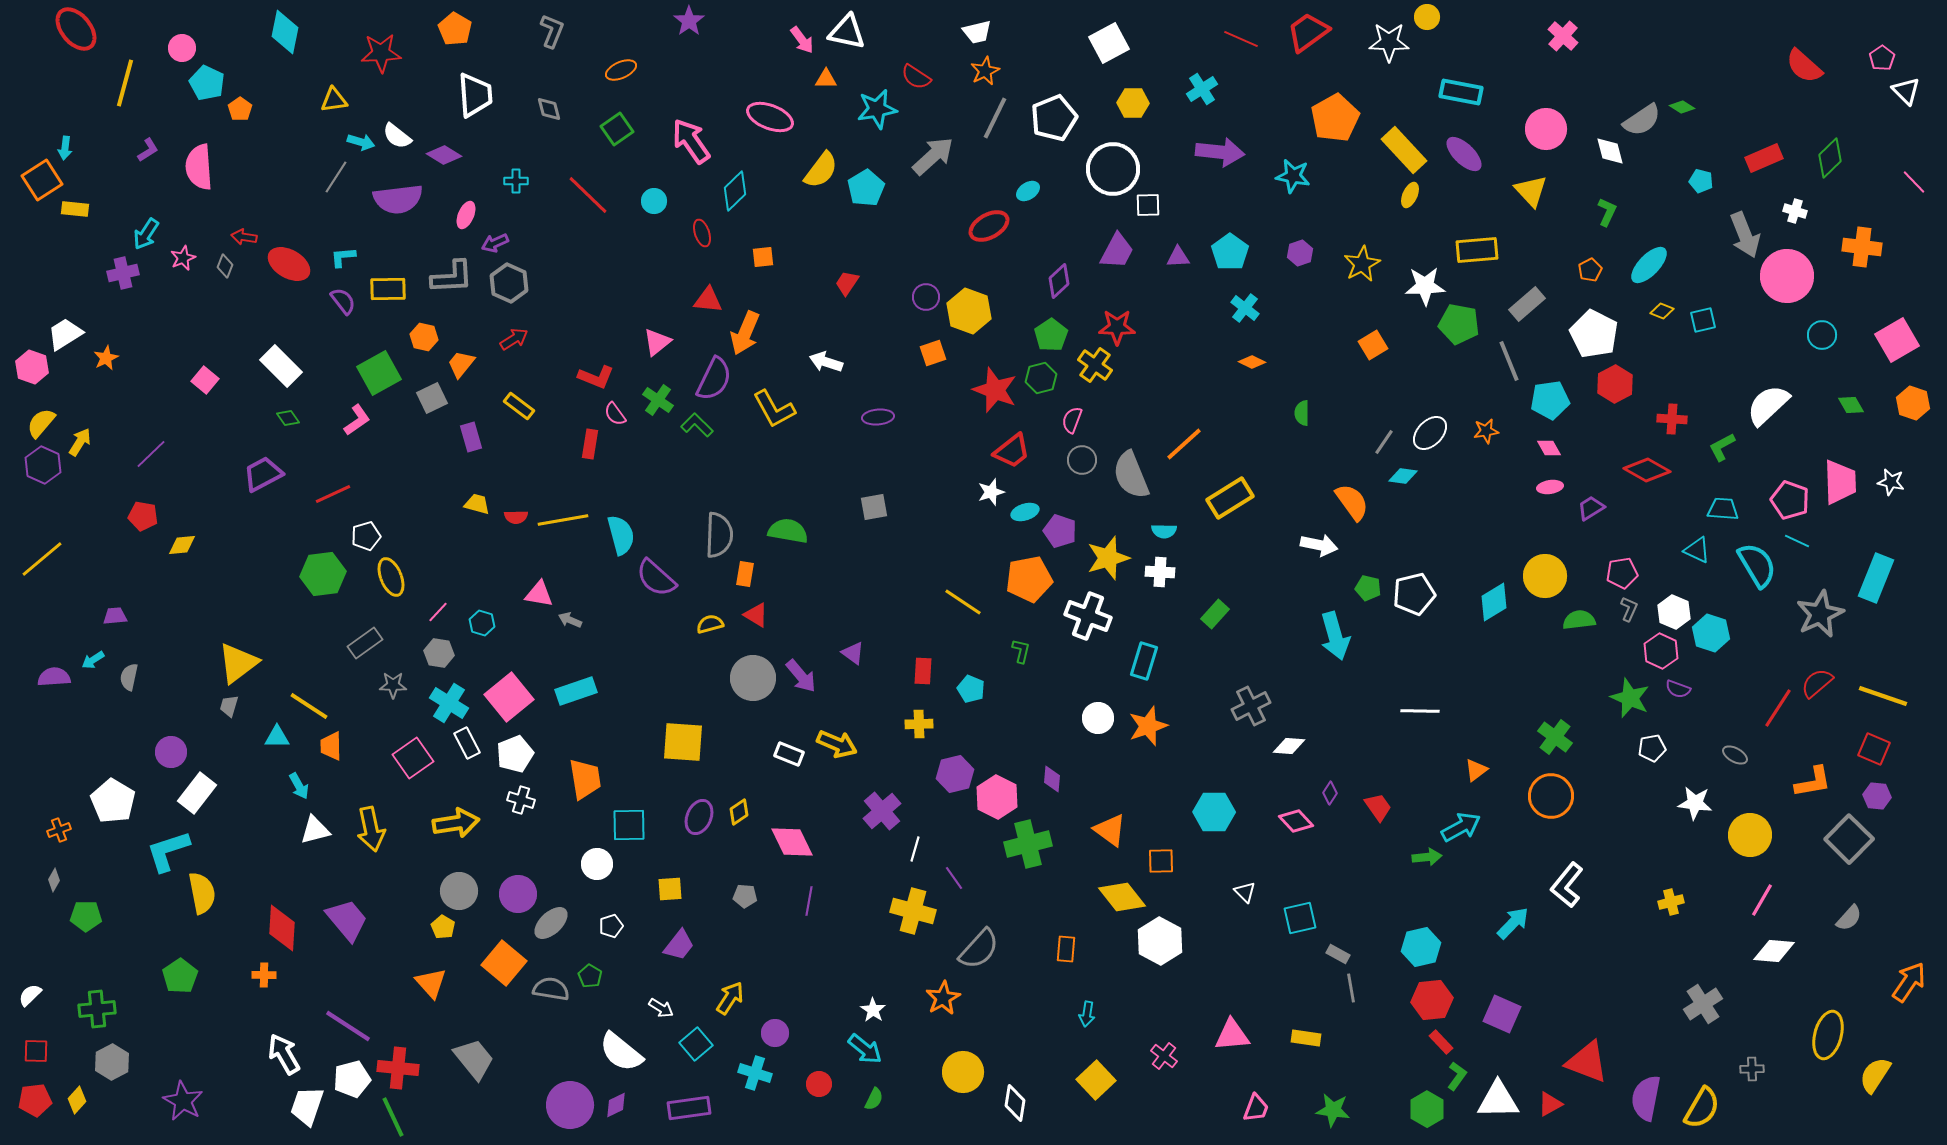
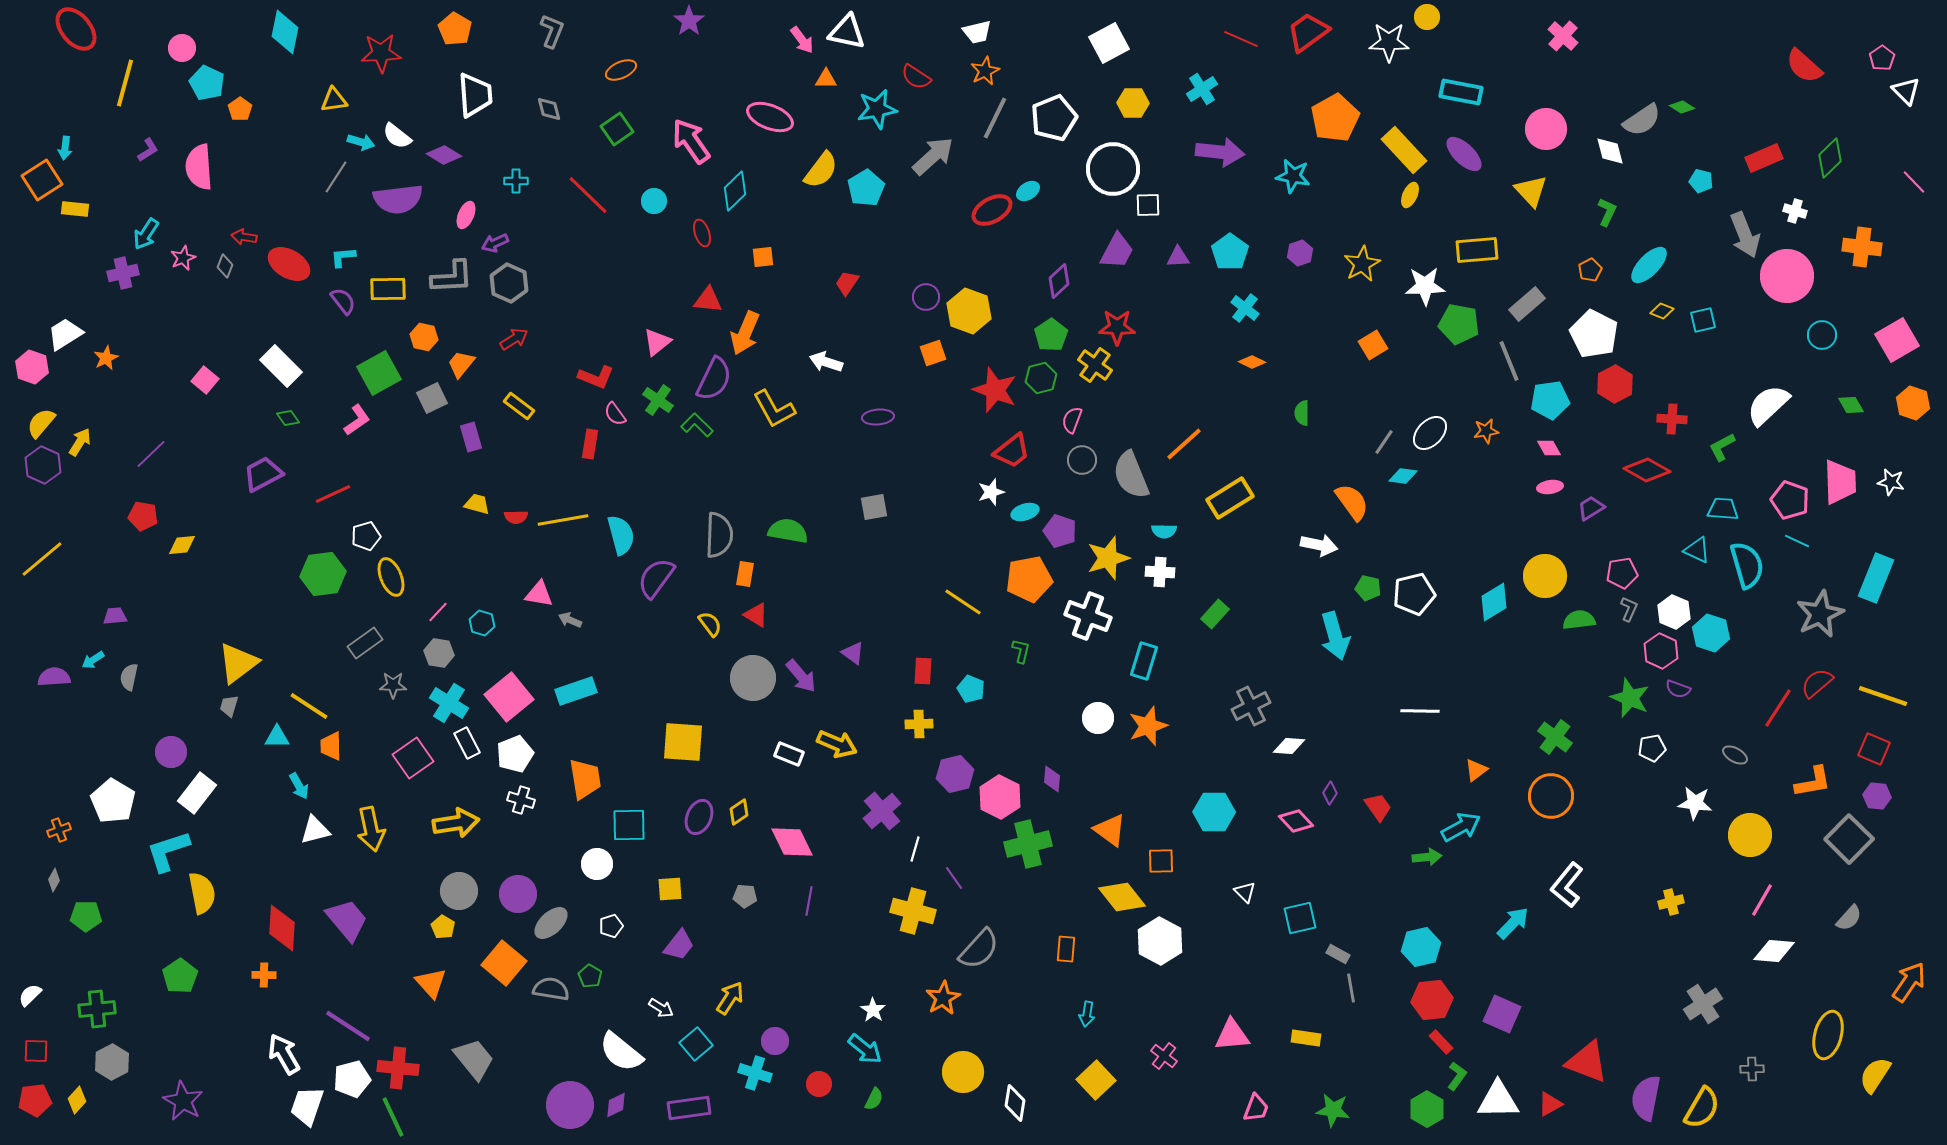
red ellipse at (989, 226): moved 3 px right, 16 px up
cyan semicircle at (1757, 565): moved 10 px left; rotated 15 degrees clockwise
purple semicircle at (656, 578): rotated 84 degrees clockwise
yellow semicircle at (710, 624): rotated 68 degrees clockwise
pink hexagon at (997, 797): moved 3 px right
purple circle at (775, 1033): moved 8 px down
